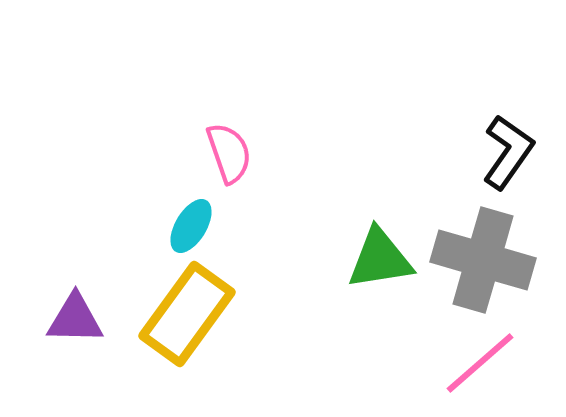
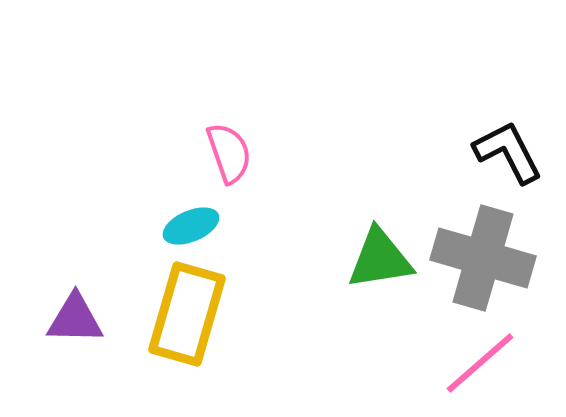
black L-shape: rotated 62 degrees counterclockwise
cyan ellipse: rotated 36 degrees clockwise
gray cross: moved 2 px up
yellow rectangle: rotated 20 degrees counterclockwise
